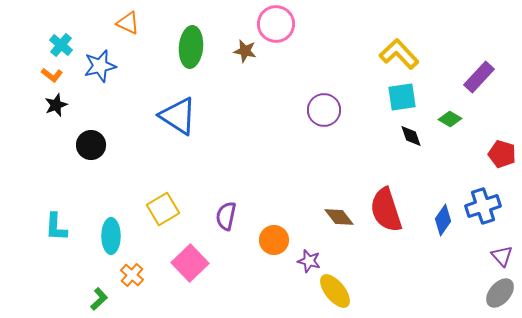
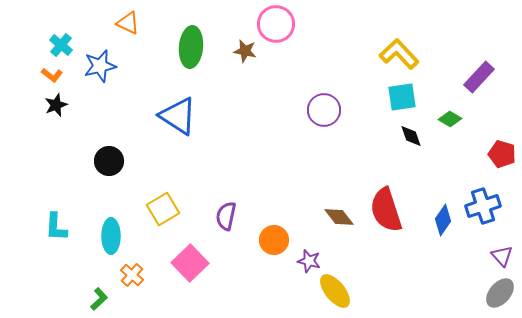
black circle: moved 18 px right, 16 px down
